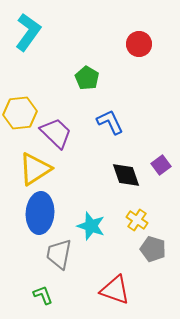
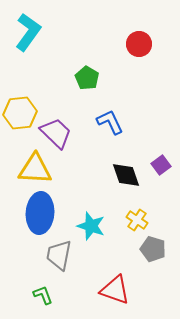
yellow triangle: rotated 36 degrees clockwise
gray trapezoid: moved 1 px down
